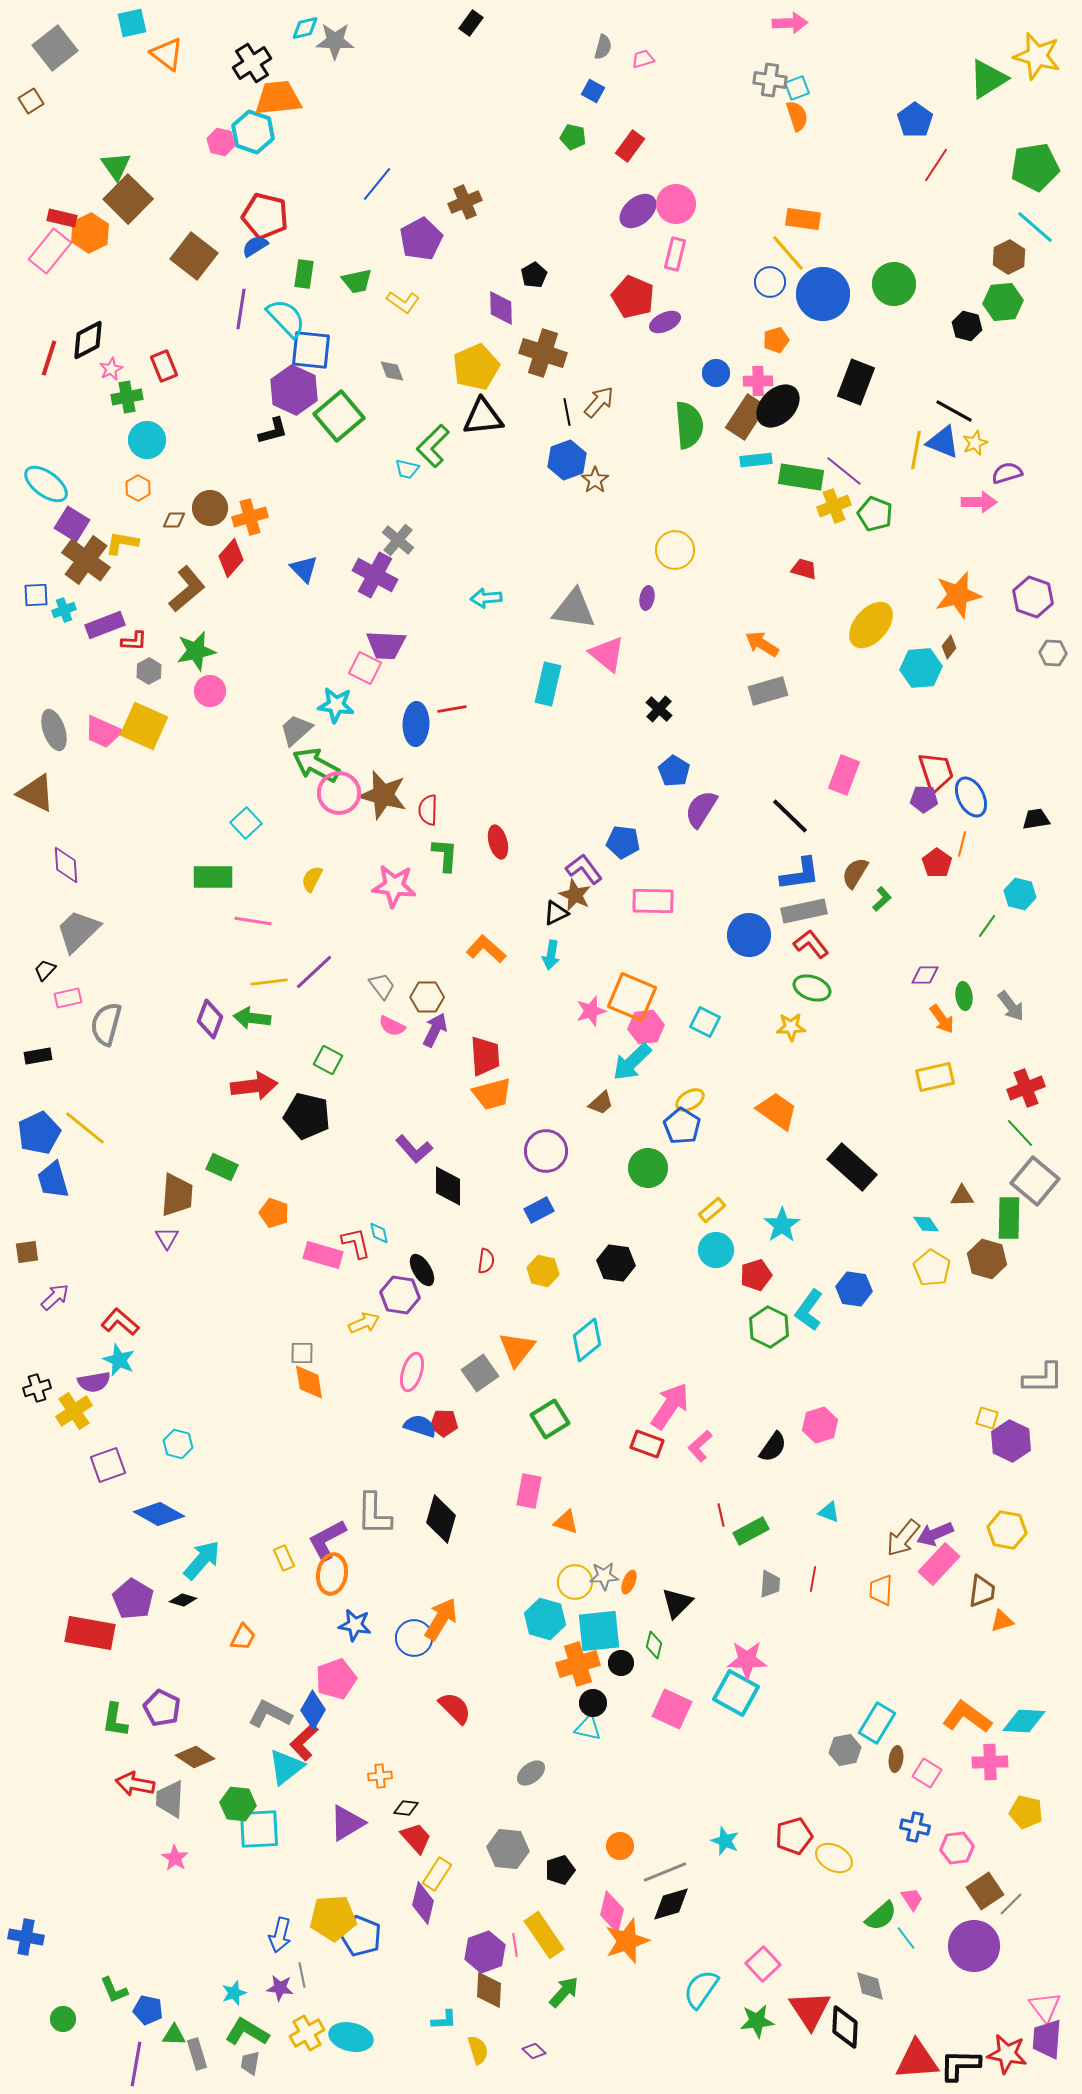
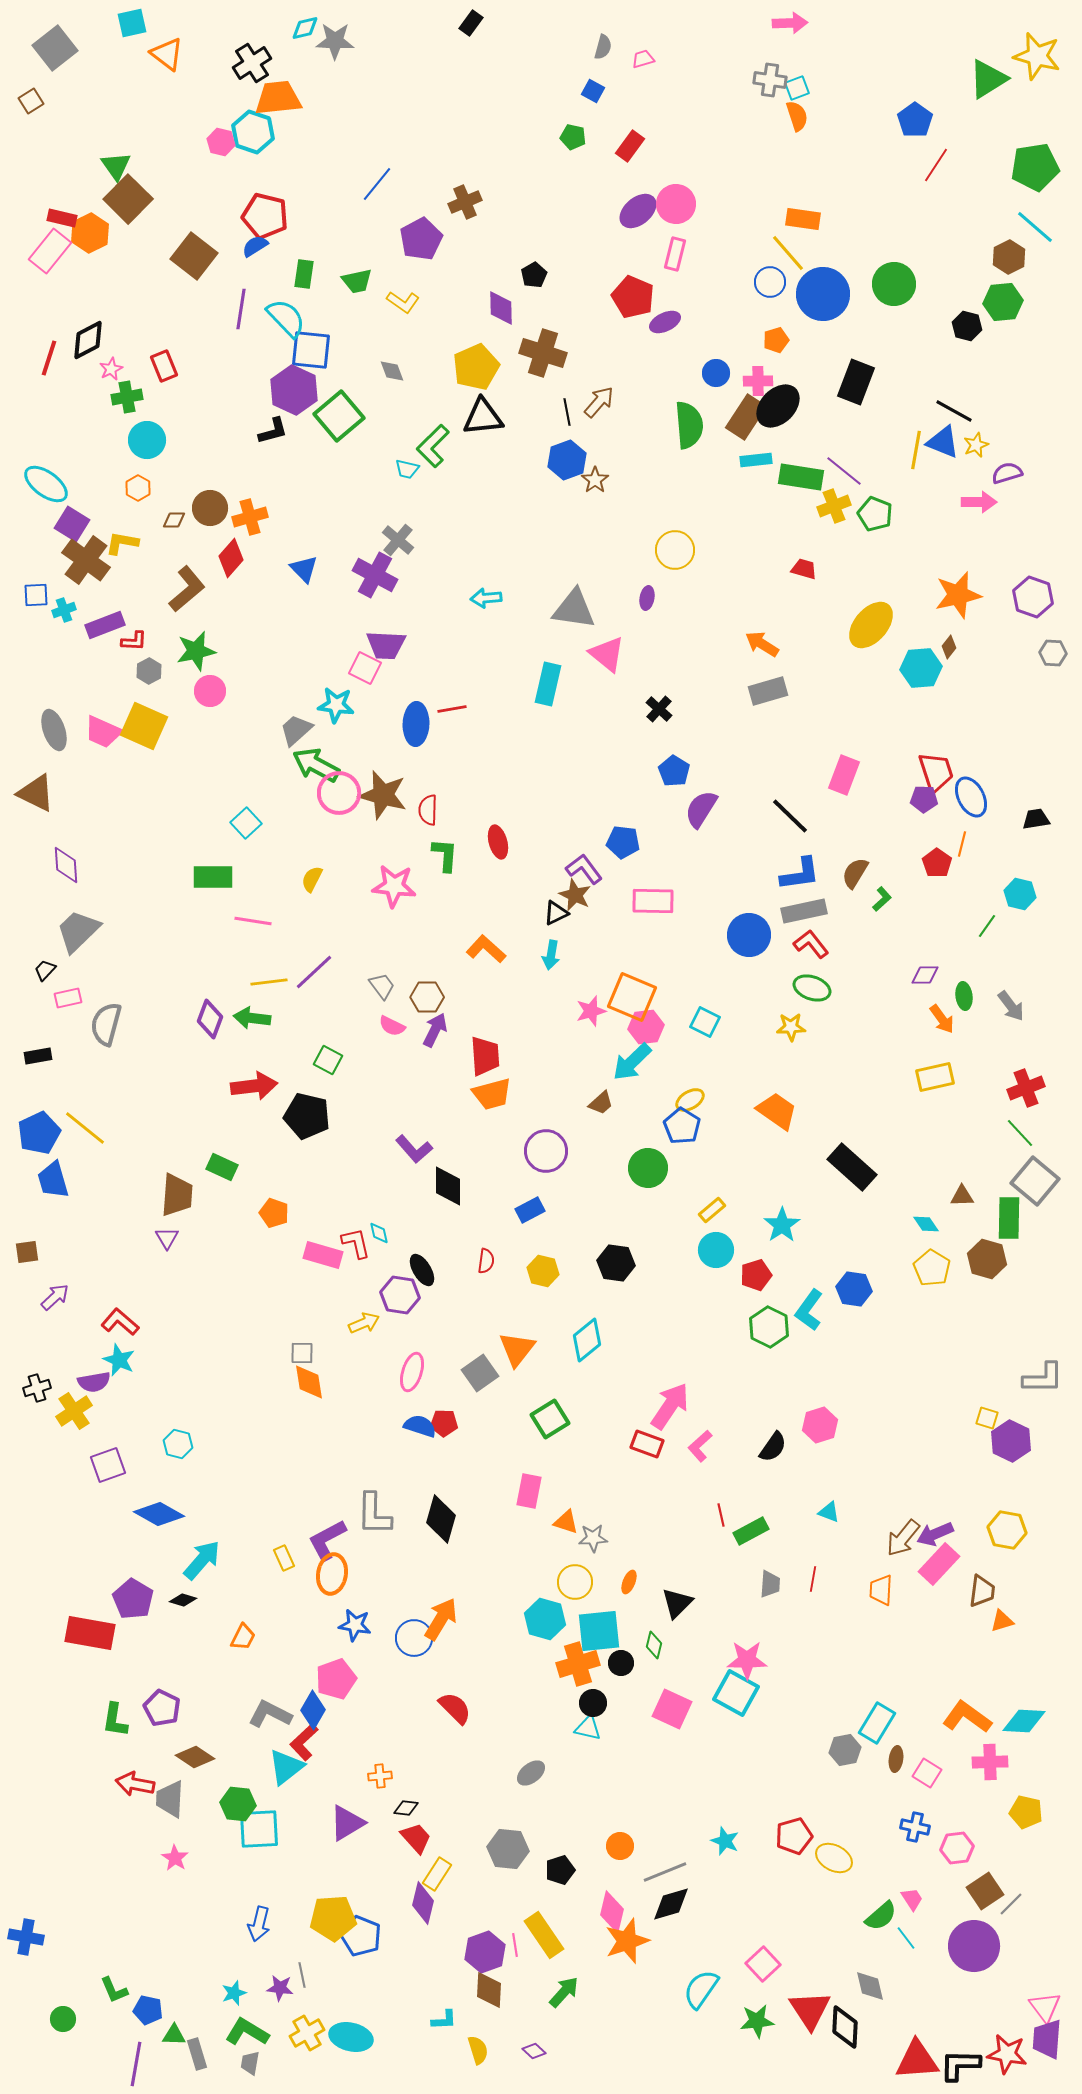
yellow star at (975, 443): moved 1 px right, 2 px down
blue rectangle at (539, 1210): moved 9 px left
gray star at (604, 1576): moved 11 px left, 38 px up
blue arrow at (280, 1935): moved 21 px left, 11 px up
